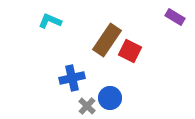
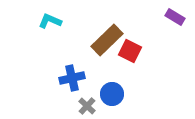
brown rectangle: rotated 12 degrees clockwise
blue circle: moved 2 px right, 4 px up
